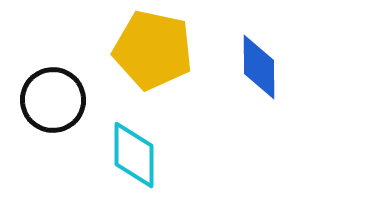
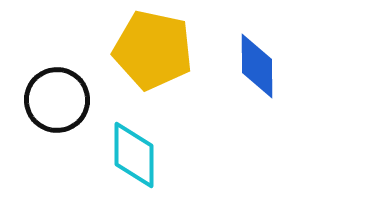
blue diamond: moved 2 px left, 1 px up
black circle: moved 4 px right
